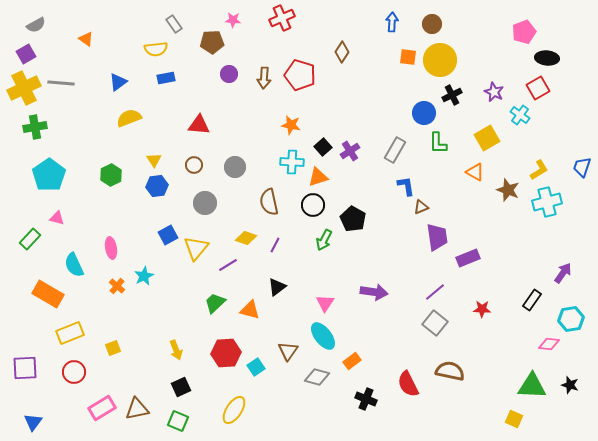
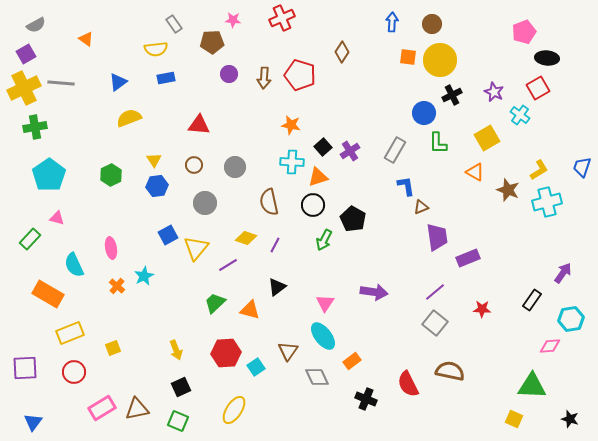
pink diamond at (549, 344): moved 1 px right, 2 px down; rotated 10 degrees counterclockwise
gray diamond at (317, 377): rotated 50 degrees clockwise
black star at (570, 385): moved 34 px down
